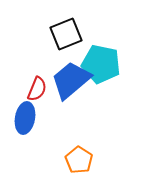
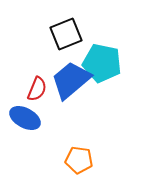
cyan pentagon: moved 1 px right, 1 px up
blue ellipse: rotated 72 degrees counterclockwise
orange pentagon: rotated 24 degrees counterclockwise
